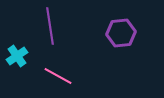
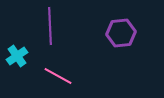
purple line: rotated 6 degrees clockwise
